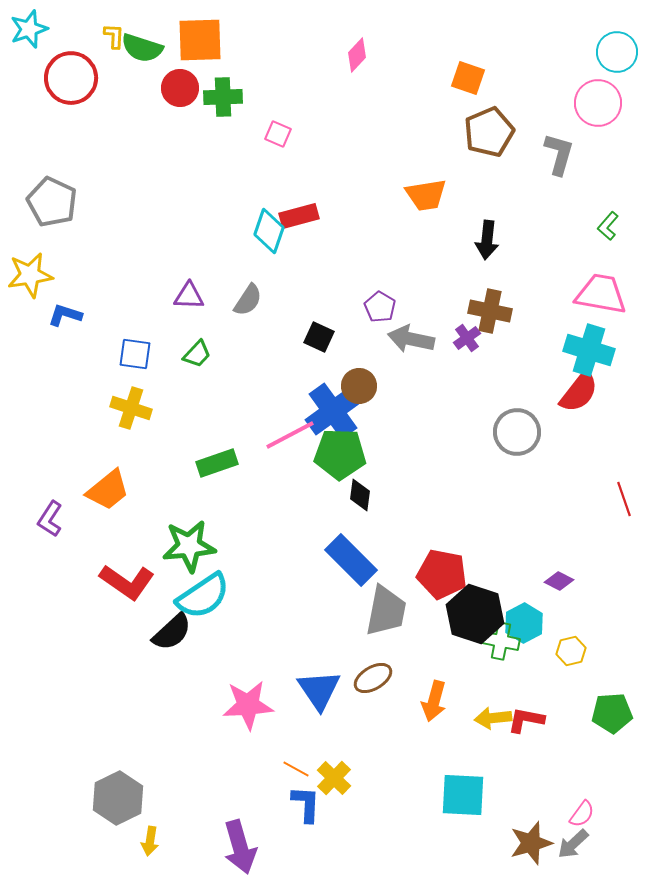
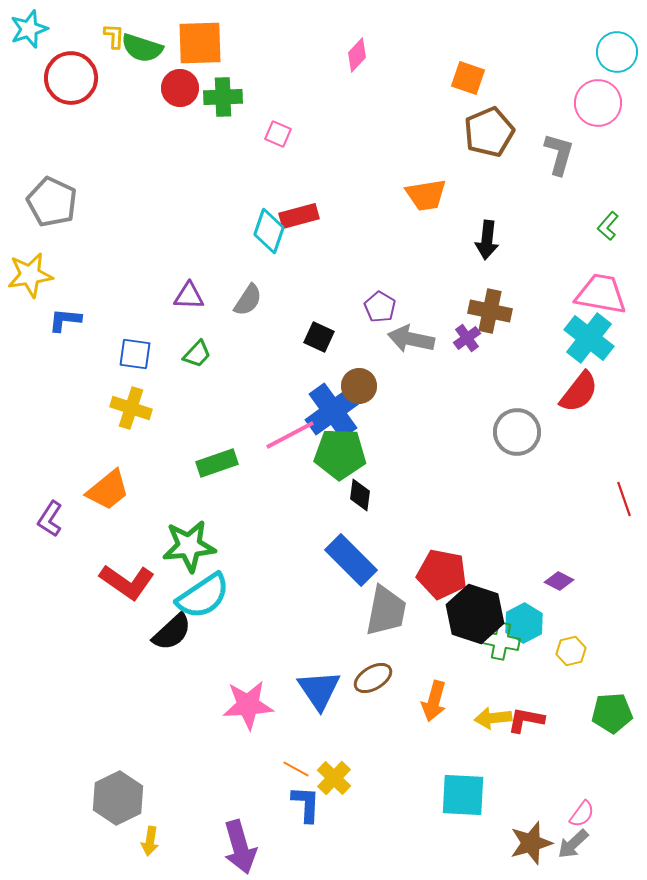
orange square at (200, 40): moved 3 px down
blue L-shape at (65, 315): moved 5 px down; rotated 12 degrees counterclockwise
cyan cross at (589, 350): moved 12 px up; rotated 21 degrees clockwise
